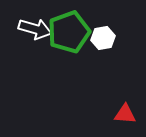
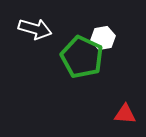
green pentagon: moved 13 px right, 25 px down; rotated 27 degrees counterclockwise
